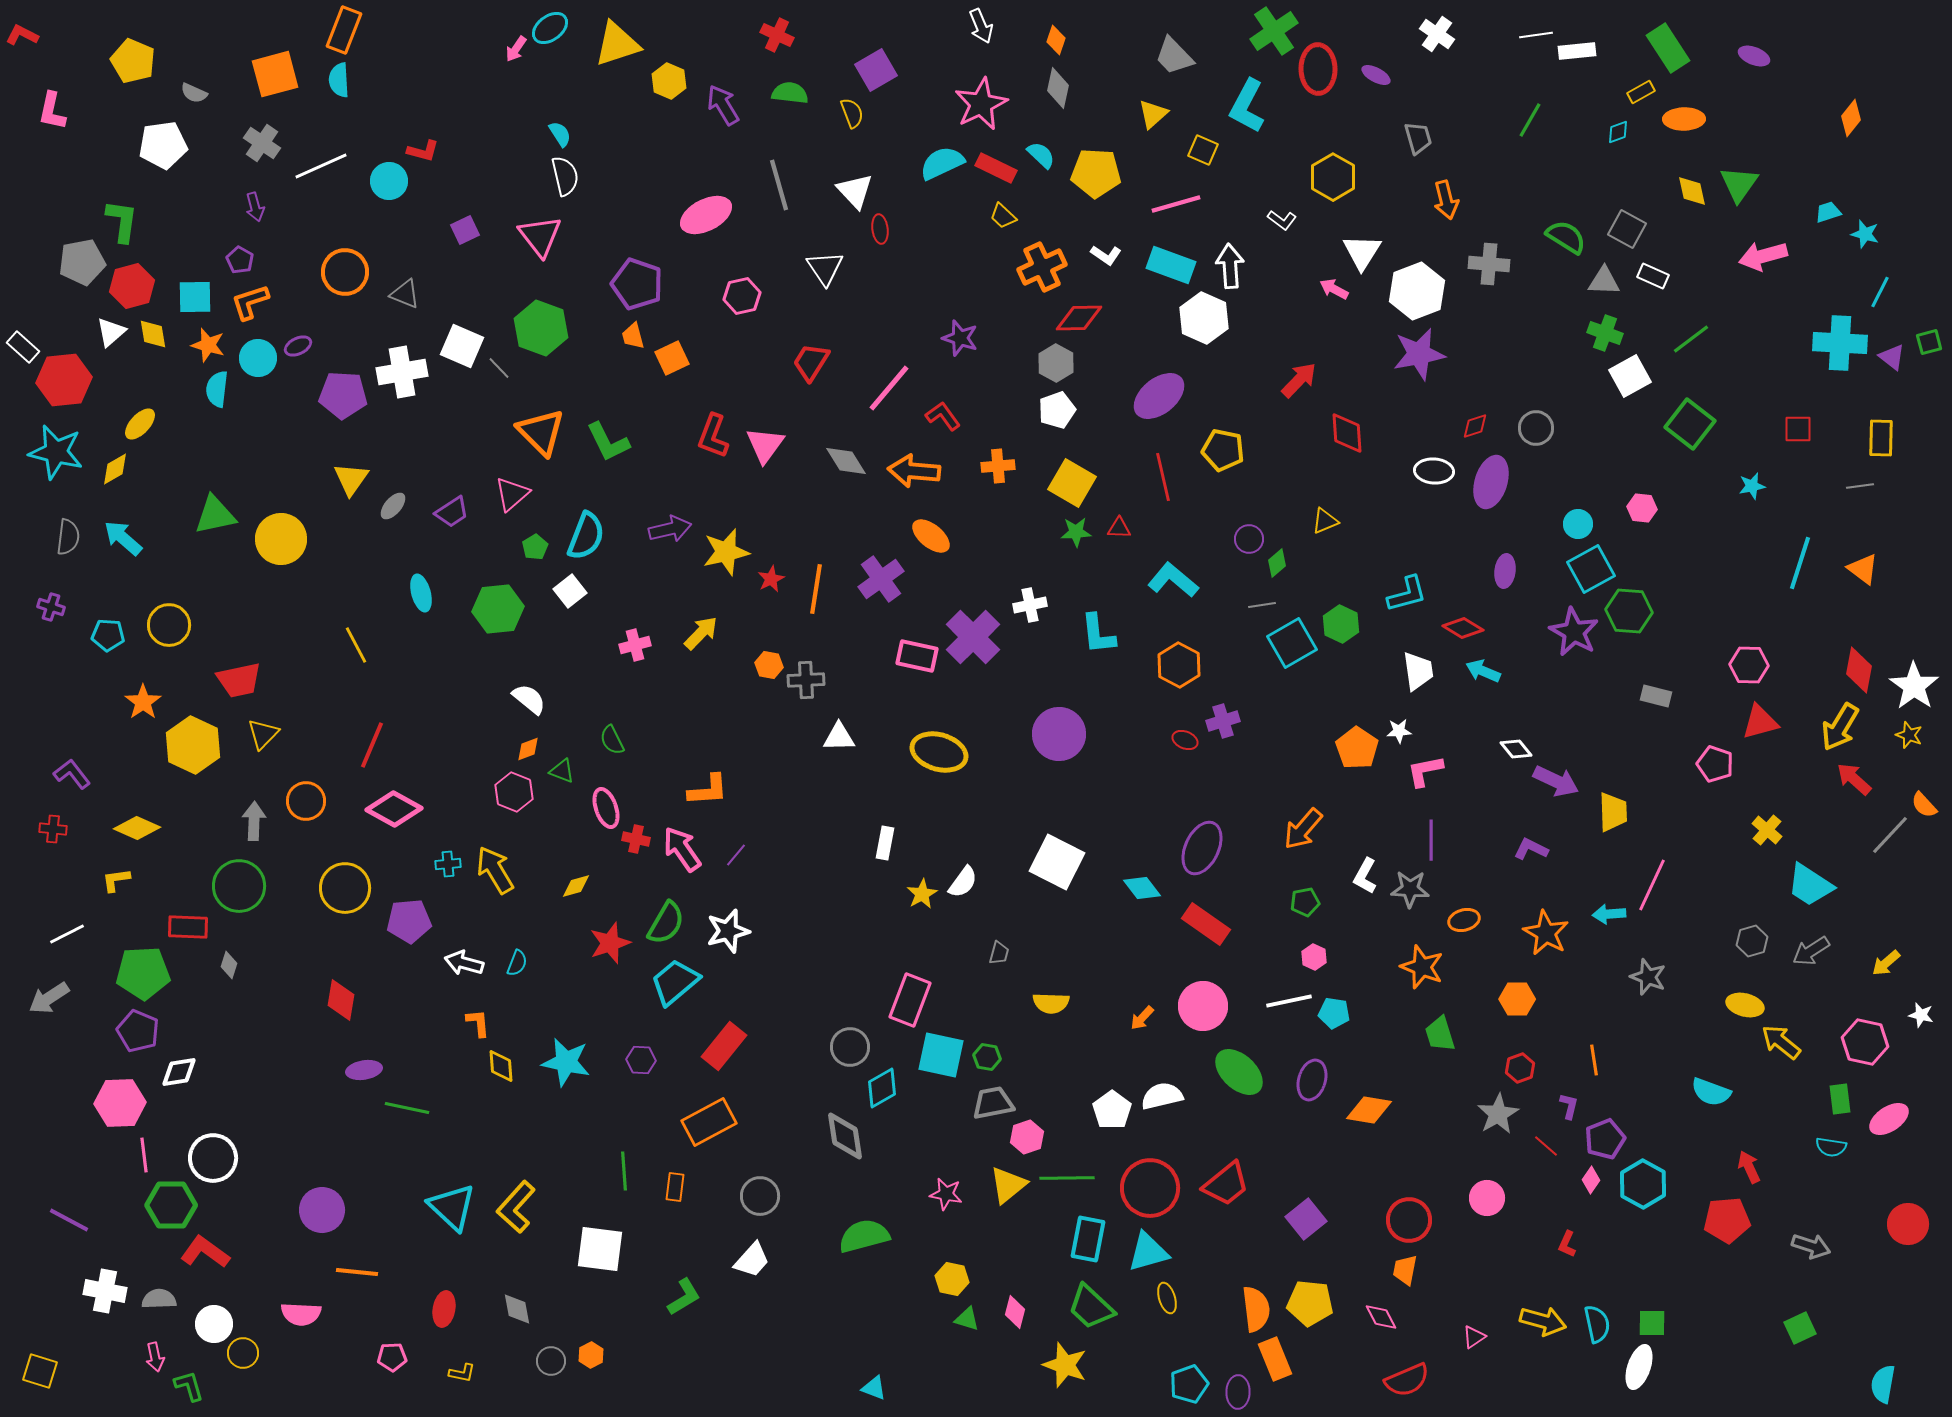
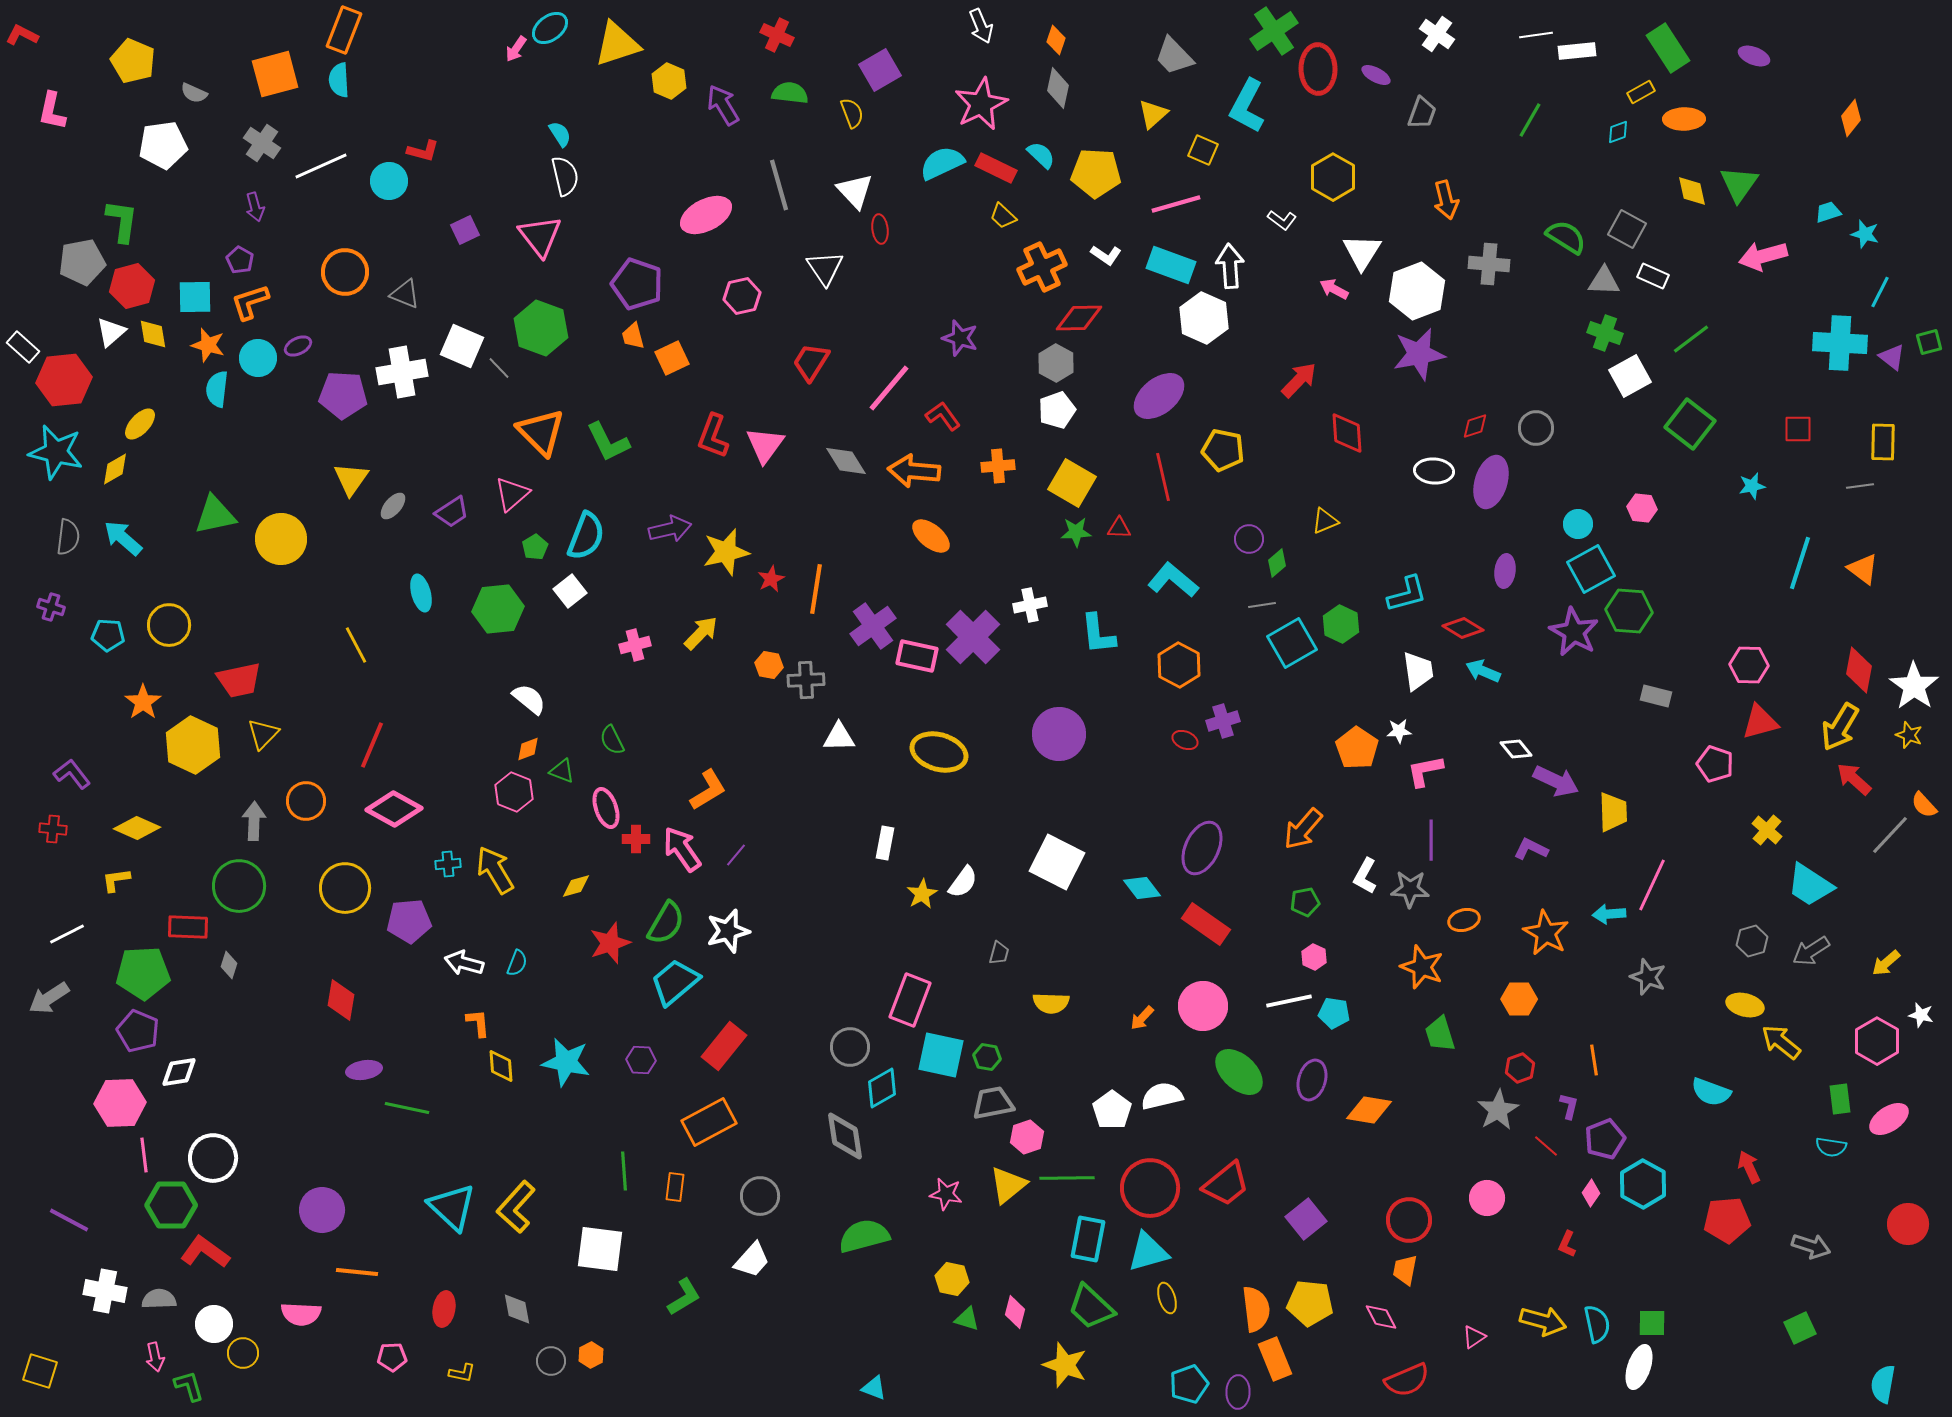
purple square at (876, 70): moved 4 px right
gray trapezoid at (1418, 138): moved 4 px right, 25 px up; rotated 36 degrees clockwise
yellow rectangle at (1881, 438): moved 2 px right, 4 px down
purple cross at (881, 579): moved 8 px left, 47 px down
orange L-shape at (708, 790): rotated 27 degrees counterclockwise
red cross at (636, 839): rotated 12 degrees counterclockwise
orange hexagon at (1517, 999): moved 2 px right
pink hexagon at (1865, 1042): moved 12 px right, 1 px up; rotated 18 degrees clockwise
gray star at (1498, 1114): moved 4 px up
pink diamond at (1591, 1180): moved 13 px down
